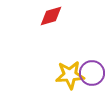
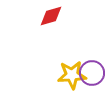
yellow star: moved 2 px right
